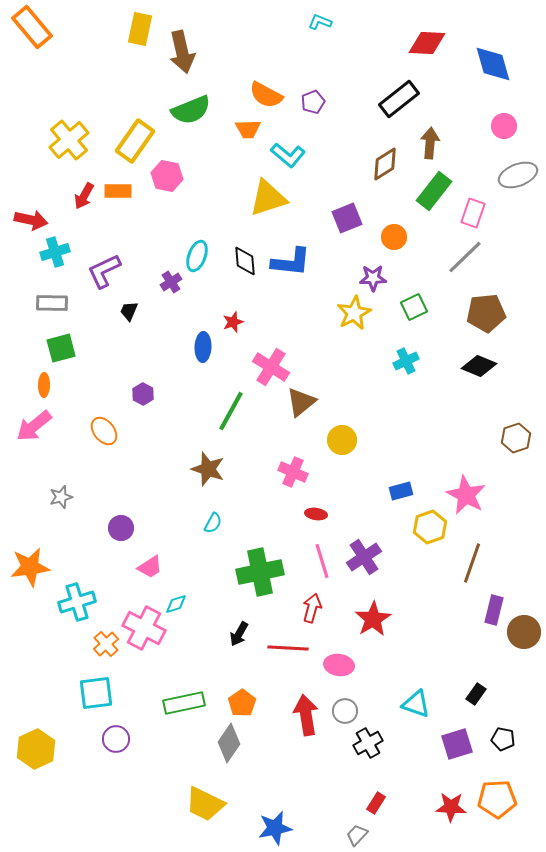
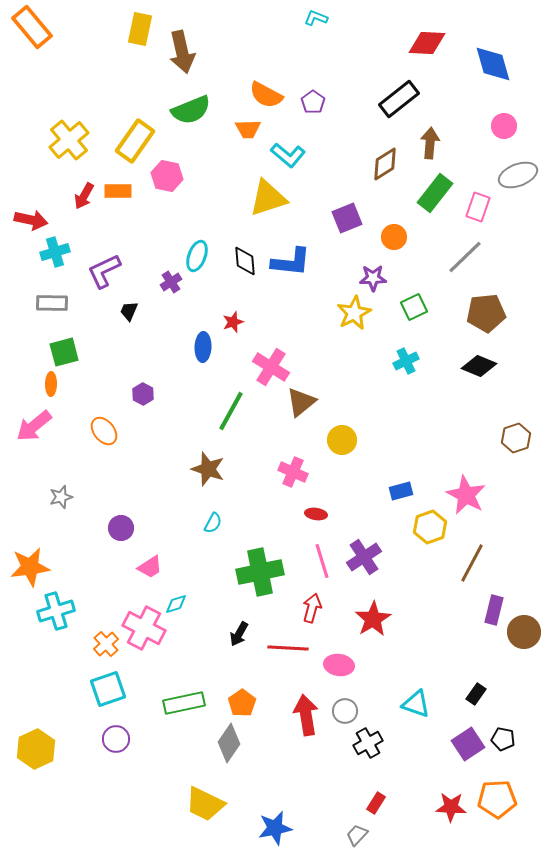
cyan L-shape at (320, 22): moved 4 px left, 4 px up
purple pentagon at (313, 102): rotated 15 degrees counterclockwise
green rectangle at (434, 191): moved 1 px right, 2 px down
pink rectangle at (473, 213): moved 5 px right, 6 px up
green square at (61, 348): moved 3 px right, 4 px down
orange ellipse at (44, 385): moved 7 px right, 1 px up
brown line at (472, 563): rotated 9 degrees clockwise
cyan cross at (77, 602): moved 21 px left, 9 px down
cyan square at (96, 693): moved 12 px right, 4 px up; rotated 12 degrees counterclockwise
purple square at (457, 744): moved 11 px right; rotated 16 degrees counterclockwise
